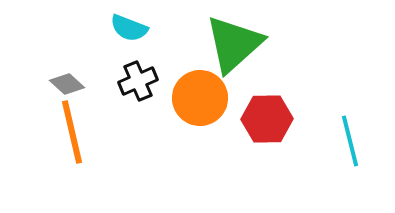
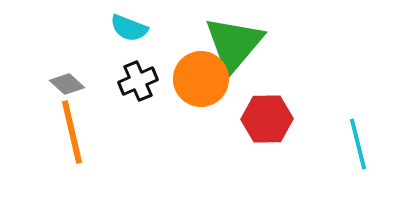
green triangle: rotated 8 degrees counterclockwise
orange circle: moved 1 px right, 19 px up
cyan line: moved 8 px right, 3 px down
